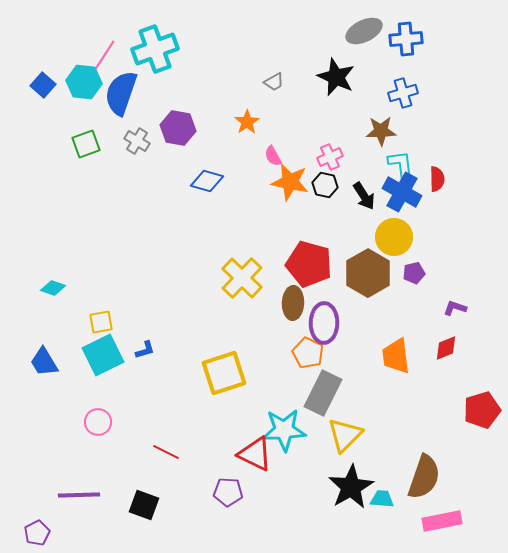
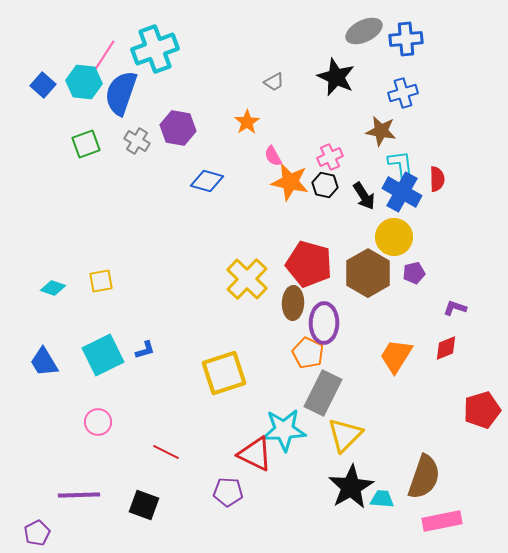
brown star at (381, 131): rotated 12 degrees clockwise
yellow cross at (242, 278): moved 5 px right, 1 px down
yellow square at (101, 322): moved 41 px up
orange trapezoid at (396, 356): rotated 39 degrees clockwise
